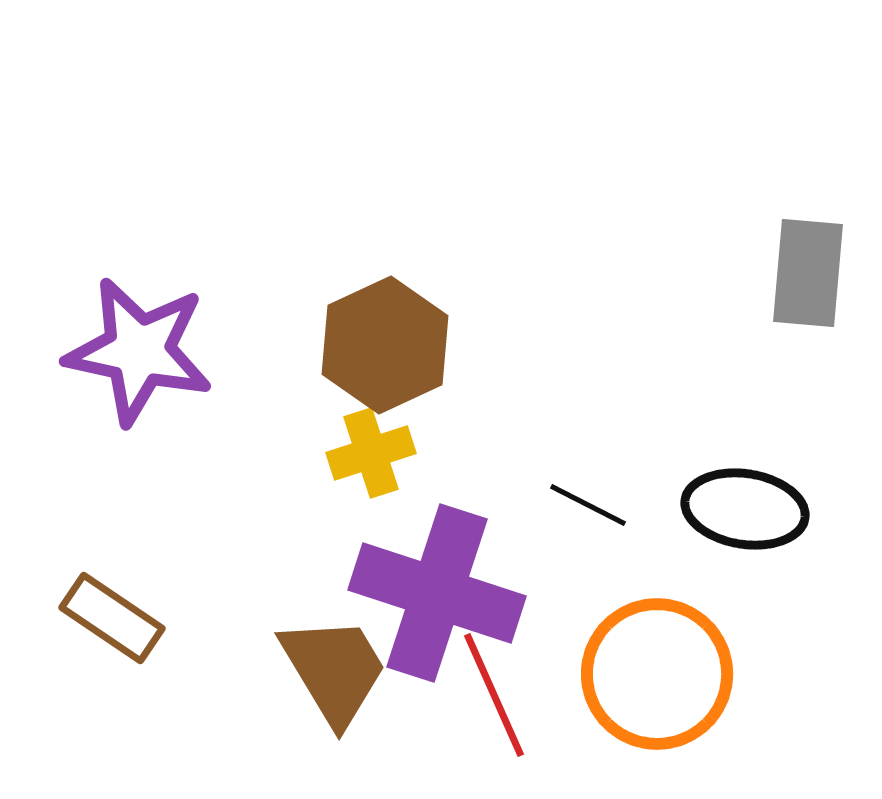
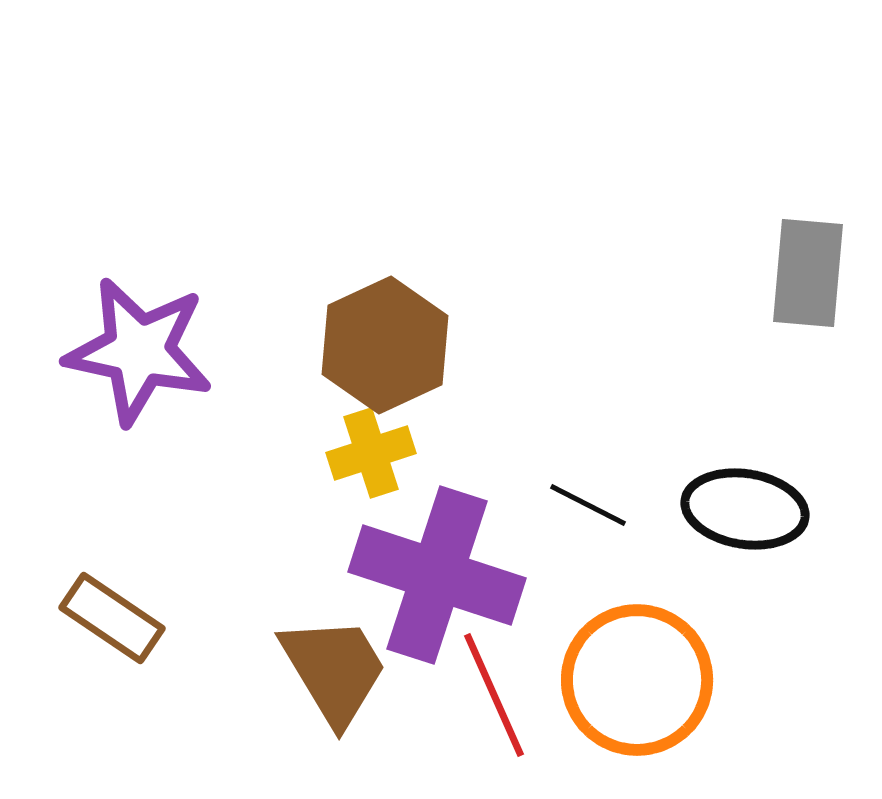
purple cross: moved 18 px up
orange circle: moved 20 px left, 6 px down
